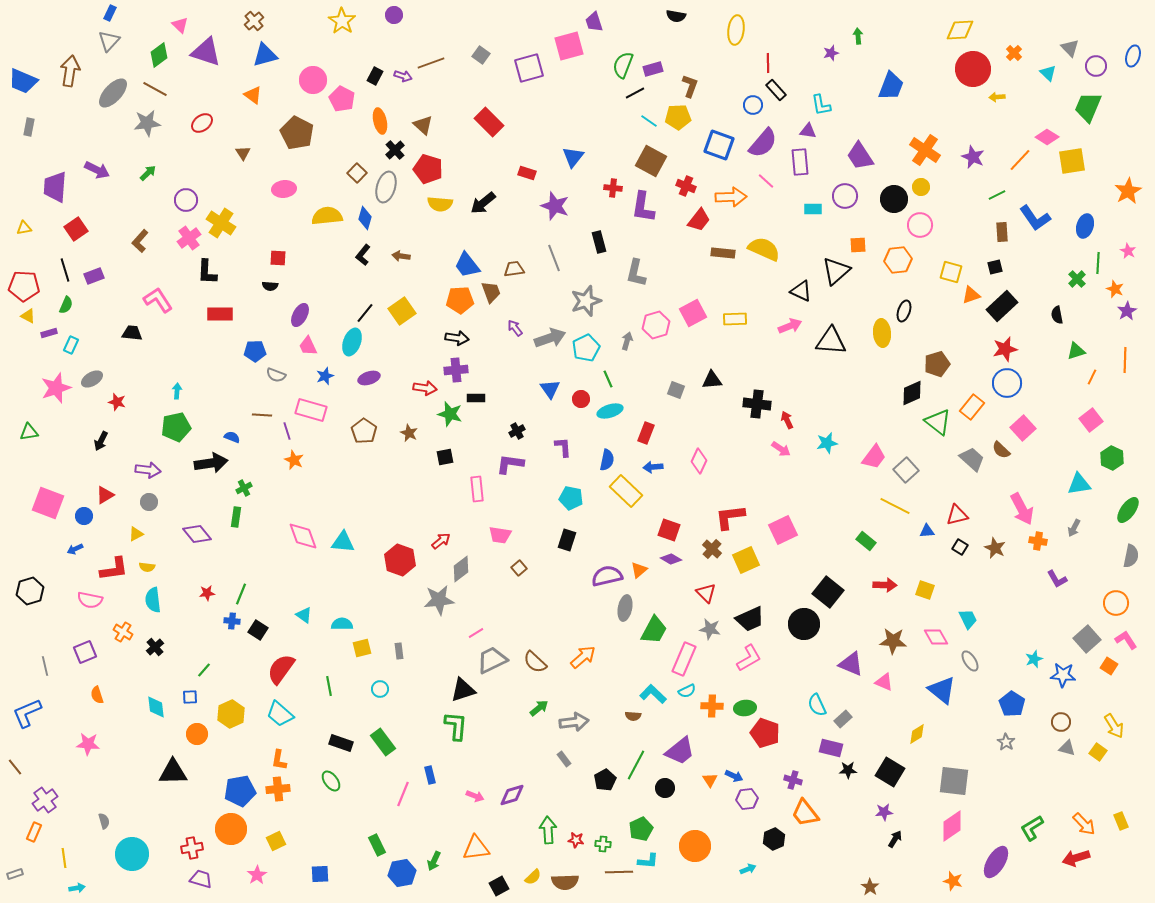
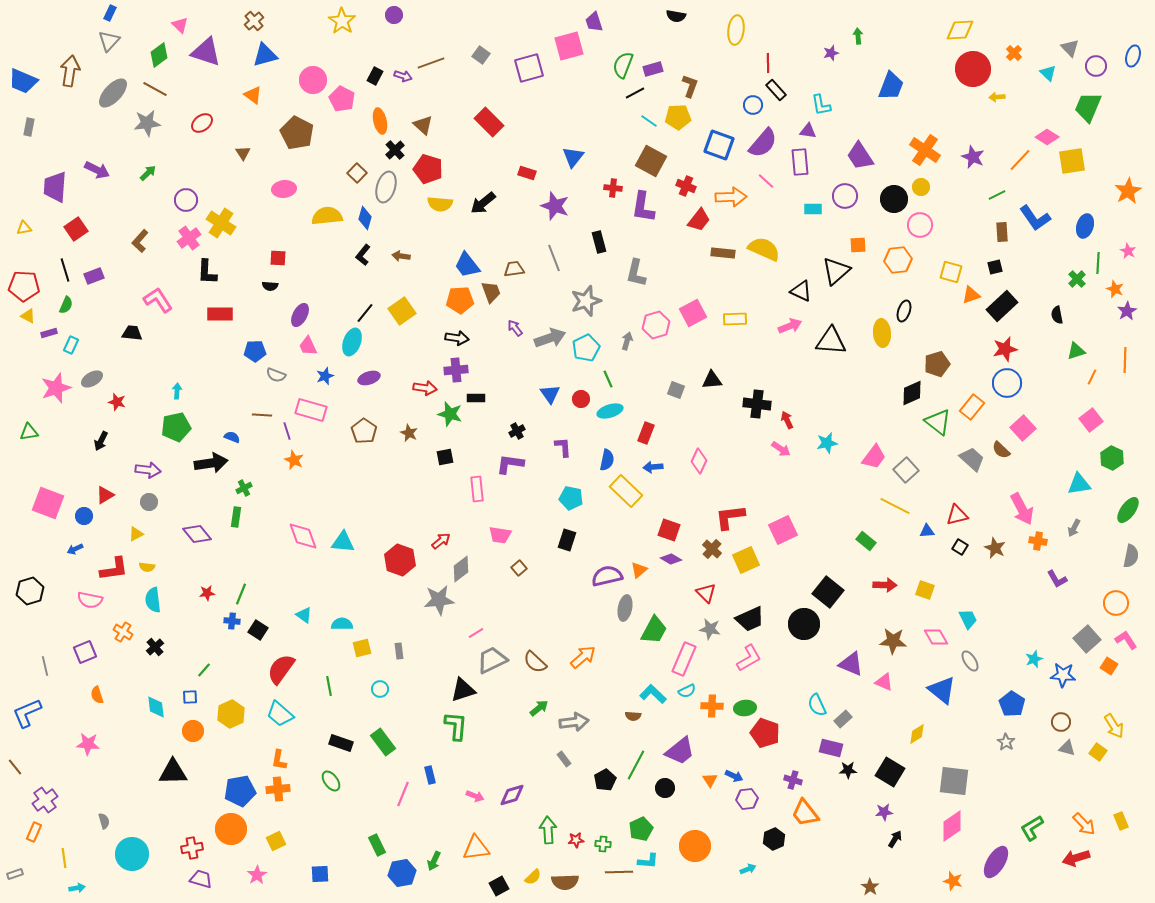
blue triangle at (550, 389): moved 5 px down
orange circle at (197, 734): moved 4 px left, 3 px up
red star at (576, 840): rotated 14 degrees counterclockwise
